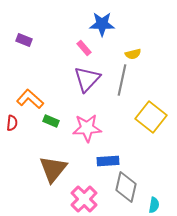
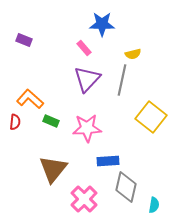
red semicircle: moved 3 px right, 1 px up
